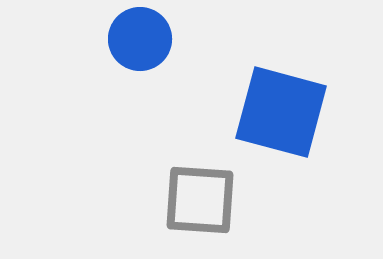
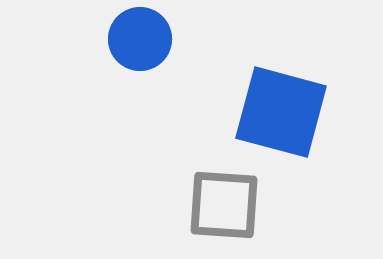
gray square: moved 24 px right, 5 px down
